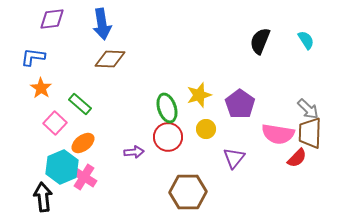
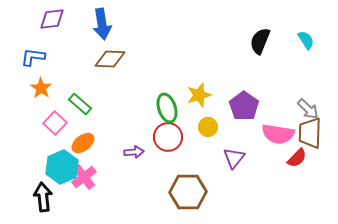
purple pentagon: moved 4 px right, 2 px down
yellow circle: moved 2 px right, 2 px up
pink cross: rotated 20 degrees clockwise
